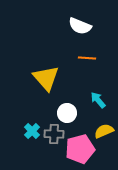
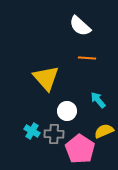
white semicircle: rotated 20 degrees clockwise
white circle: moved 2 px up
cyan cross: rotated 14 degrees counterclockwise
pink pentagon: rotated 24 degrees counterclockwise
